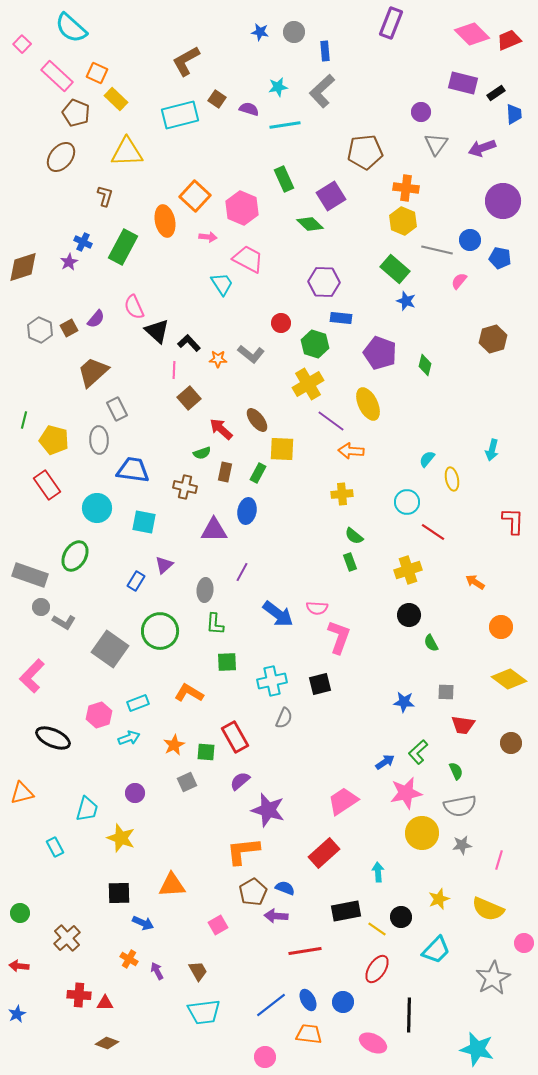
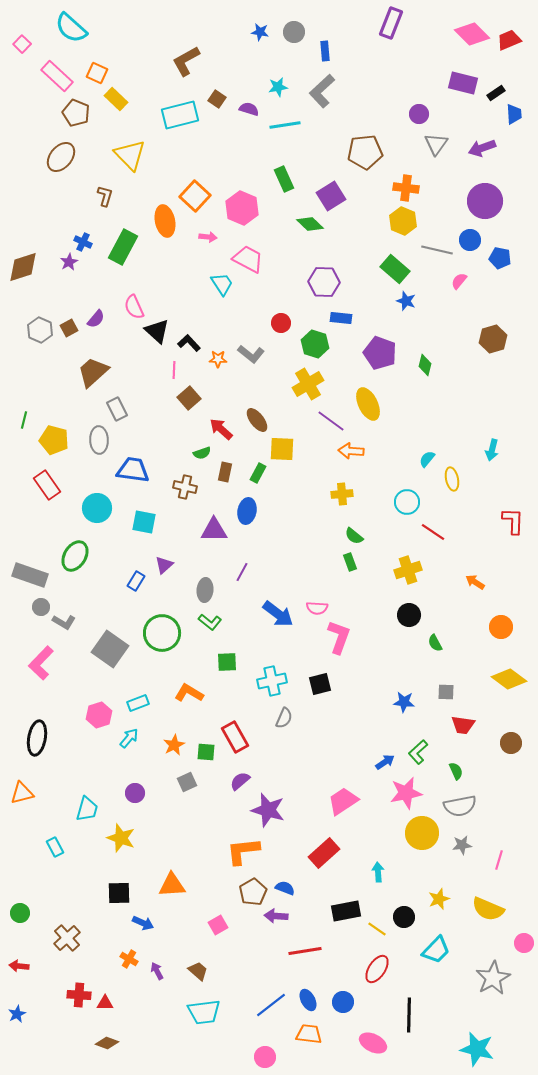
purple circle at (421, 112): moved 2 px left, 2 px down
yellow triangle at (127, 152): moved 3 px right, 3 px down; rotated 48 degrees clockwise
purple circle at (503, 201): moved 18 px left
green L-shape at (215, 624): moved 5 px left, 2 px up; rotated 55 degrees counterclockwise
green circle at (160, 631): moved 2 px right, 2 px down
green semicircle at (431, 643): moved 4 px right
pink L-shape at (32, 676): moved 9 px right, 13 px up
black ellipse at (53, 738): moved 16 px left; rotated 76 degrees clockwise
cyan arrow at (129, 738): rotated 30 degrees counterclockwise
black circle at (401, 917): moved 3 px right
brown trapezoid at (198, 971): rotated 20 degrees counterclockwise
